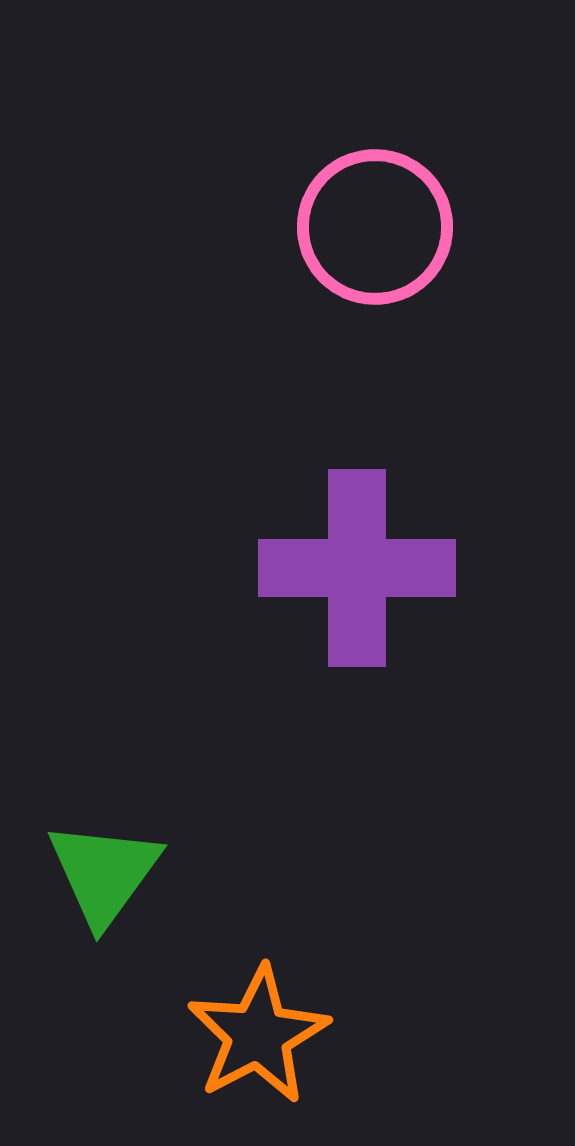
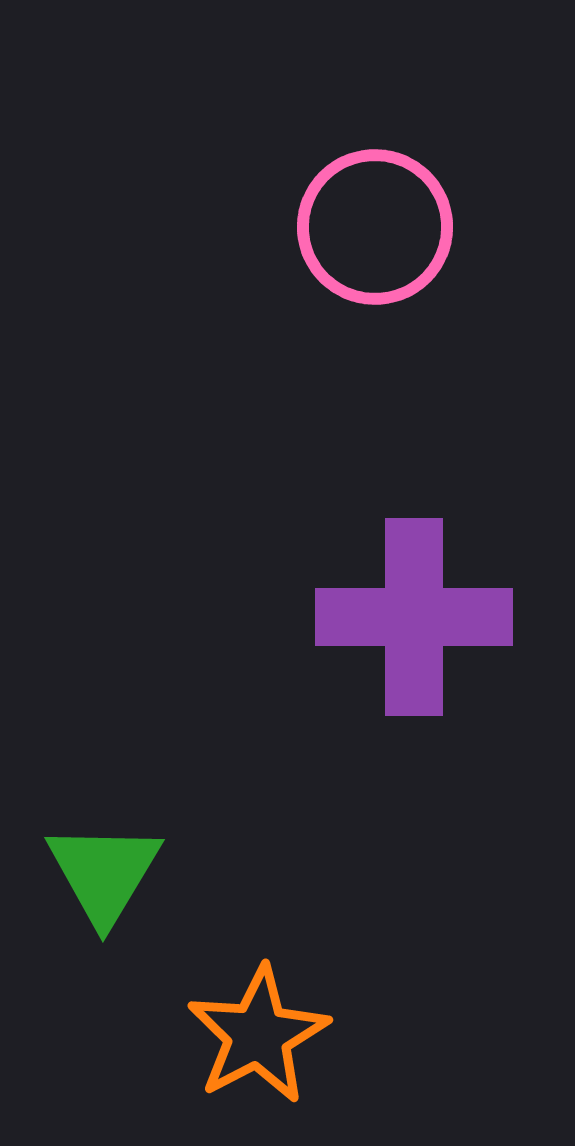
purple cross: moved 57 px right, 49 px down
green triangle: rotated 5 degrees counterclockwise
